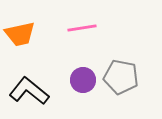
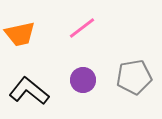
pink line: rotated 28 degrees counterclockwise
gray pentagon: moved 13 px right; rotated 20 degrees counterclockwise
